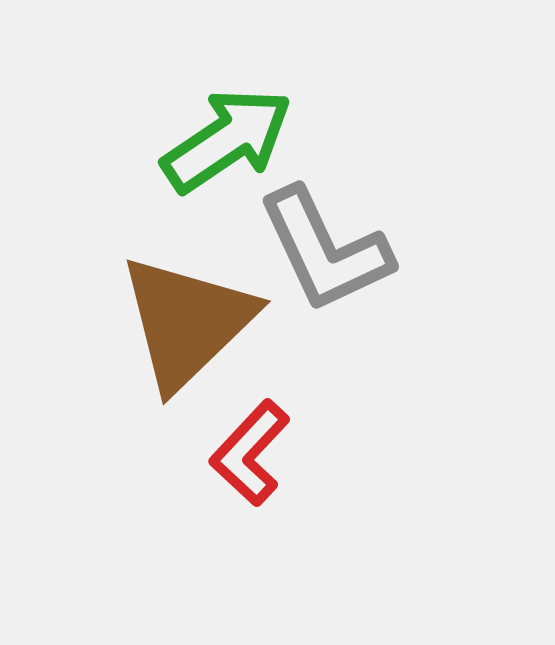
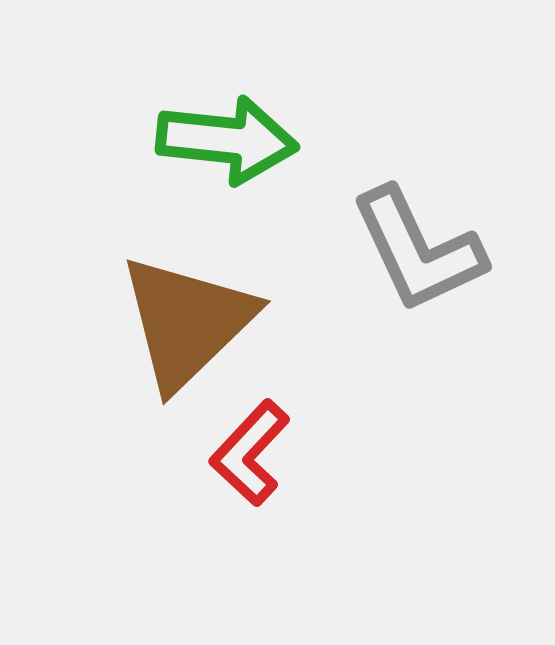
green arrow: rotated 40 degrees clockwise
gray L-shape: moved 93 px right
